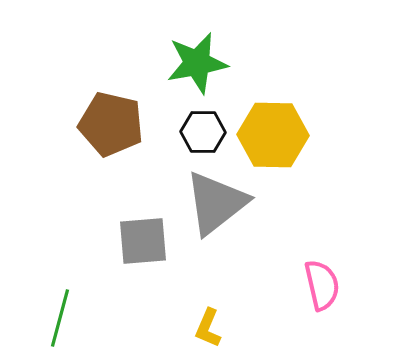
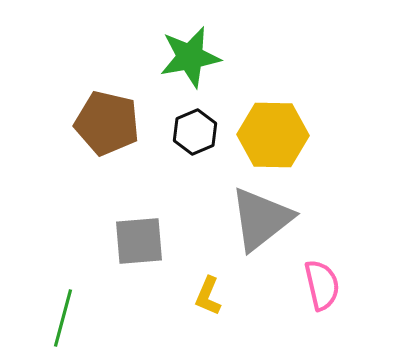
green star: moved 7 px left, 6 px up
brown pentagon: moved 4 px left, 1 px up
black hexagon: moved 8 px left; rotated 24 degrees counterclockwise
gray triangle: moved 45 px right, 16 px down
gray square: moved 4 px left
green line: moved 3 px right
yellow L-shape: moved 32 px up
